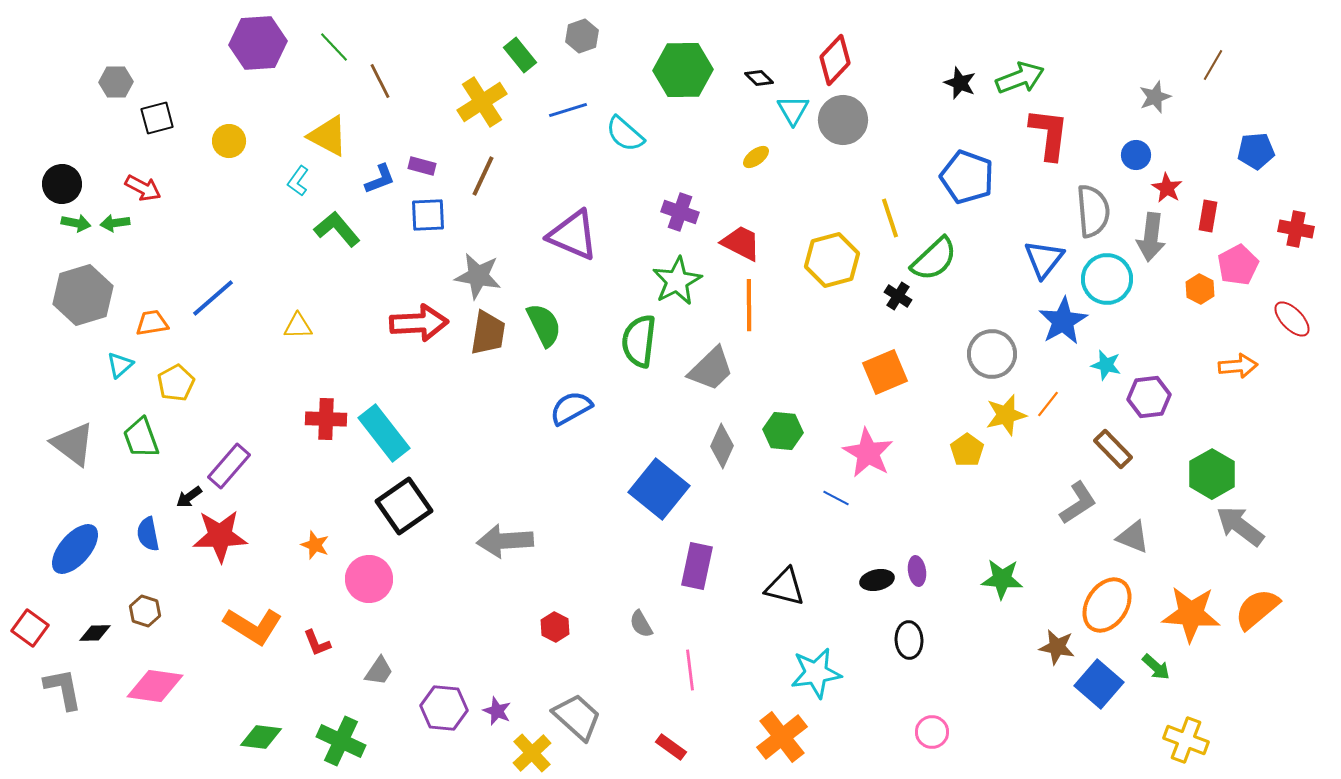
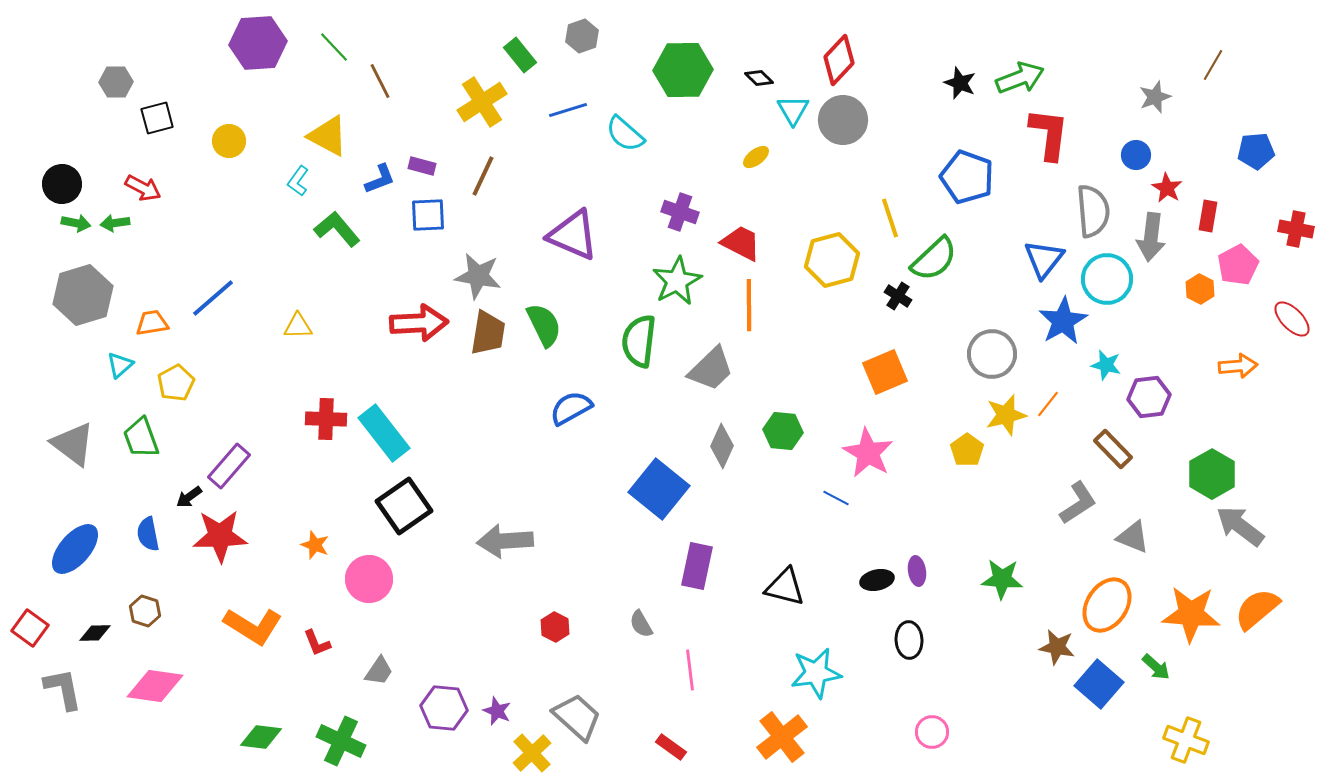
red diamond at (835, 60): moved 4 px right
